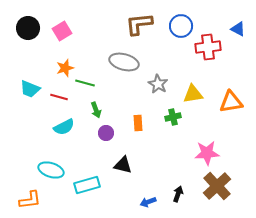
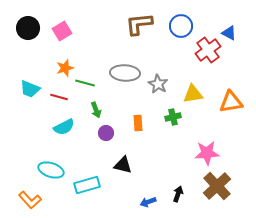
blue triangle: moved 9 px left, 4 px down
red cross: moved 3 px down; rotated 30 degrees counterclockwise
gray ellipse: moved 1 px right, 11 px down; rotated 12 degrees counterclockwise
orange L-shape: rotated 55 degrees clockwise
